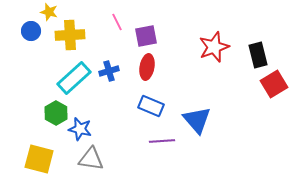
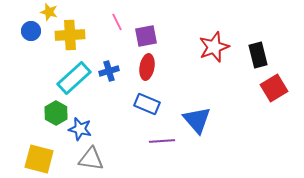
red square: moved 4 px down
blue rectangle: moved 4 px left, 2 px up
